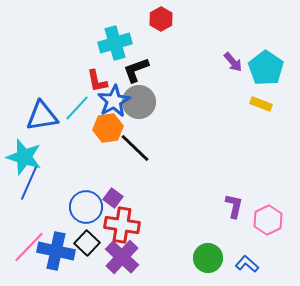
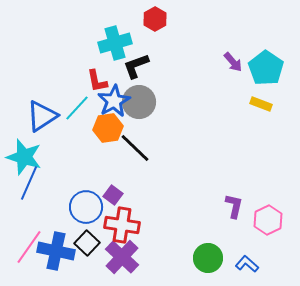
red hexagon: moved 6 px left
black L-shape: moved 4 px up
blue triangle: rotated 24 degrees counterclockwise
purple square: moved 3 px up
pink line: rotated 9 degrees counterclockwise
